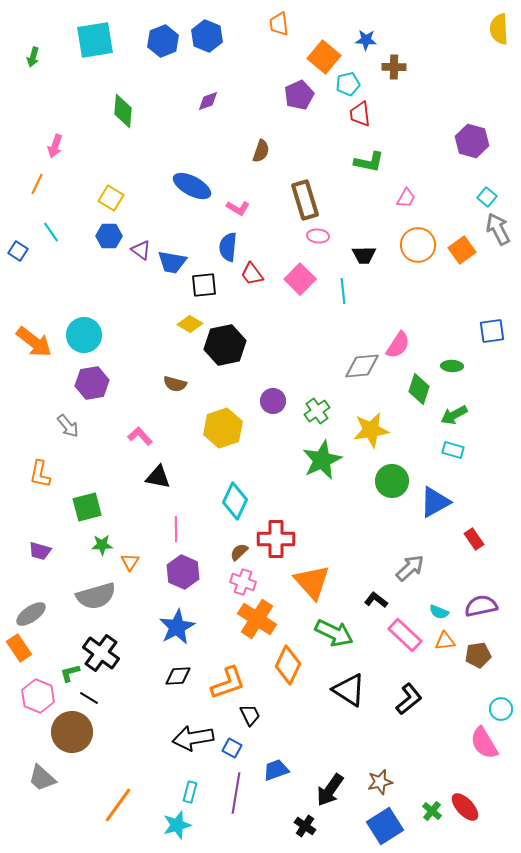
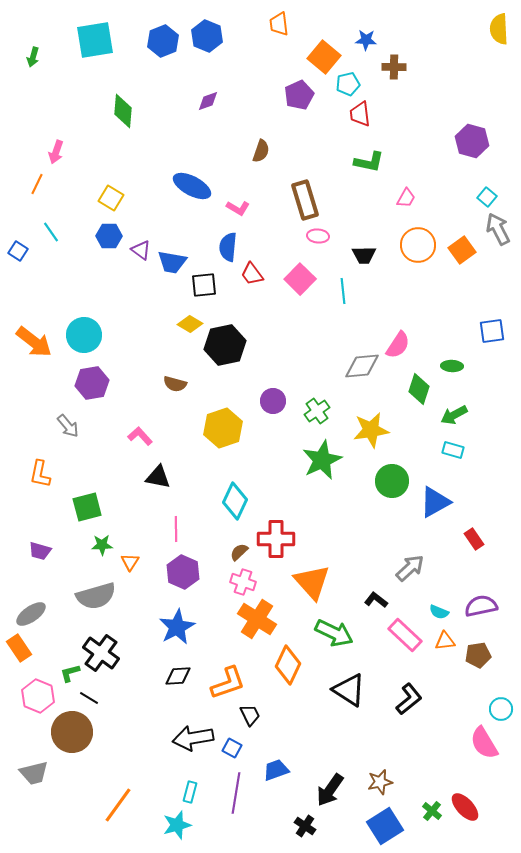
pink arrow at (55, 146): moved 1 px right, 6 px down
gray trapezoid at (42, 778): moved 8 px left, 5 px up; rotated 56 degrees counterclockwise
